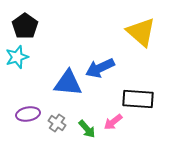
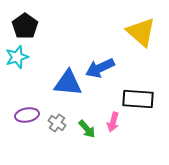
purple ellipse: moved 1 px left, 1 px down
pink arrow: rotated 36 degrees counterclockwise
